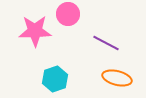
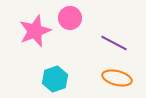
pink circle: moved 2 px right, 4 px down
pink star: rotated 20 degrees counterclockwise
purple line: moved 8 px right
